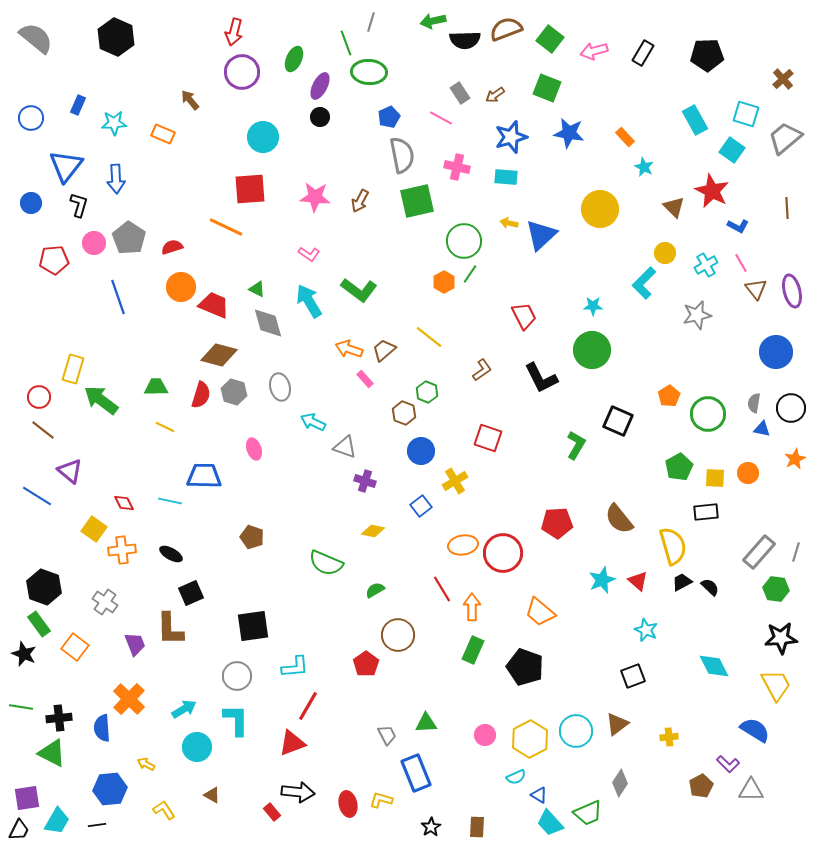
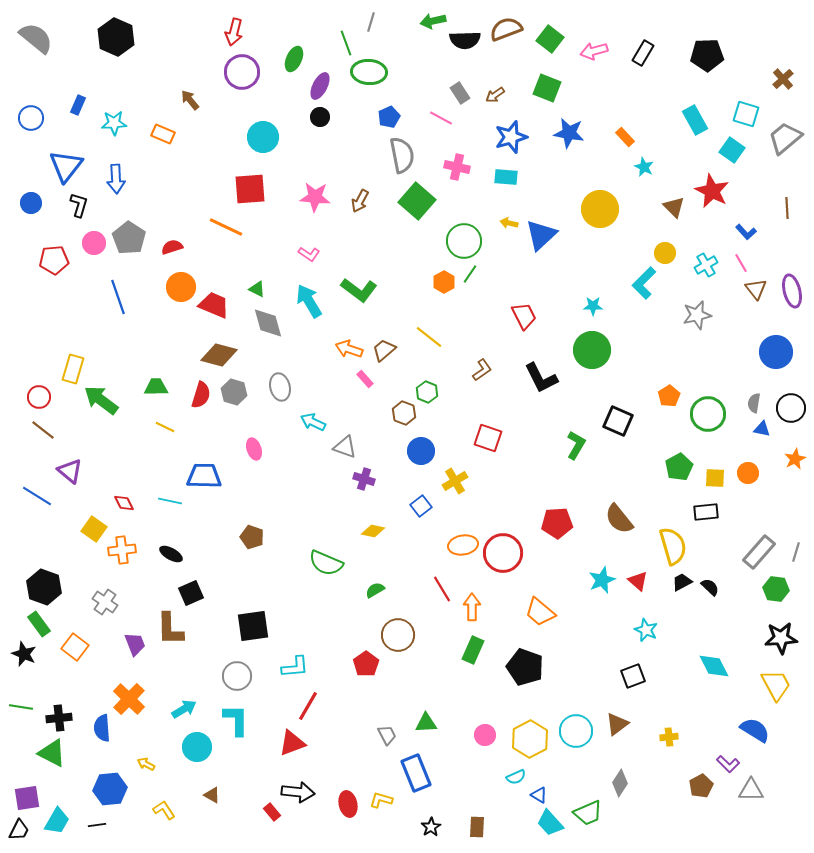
green square at (417, 201): rotated 36 degrees counterclockwise
blue L-shape at (738, 226): moved 8 px right, 6 px down; rotated 20 degrees clockwise
purple cross at (365, 481): moved 1 px left, 2 px up
